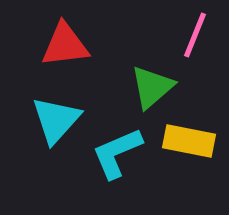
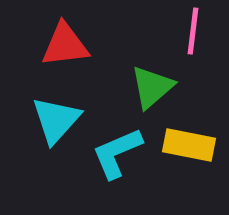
pink line: moved 2 px left, 4 px up; rotated 15 degrees counterclockwise
yellow rectangle: moved 4 px down
